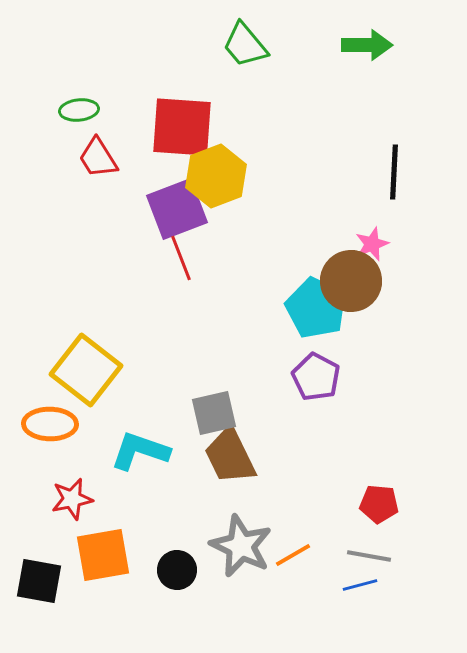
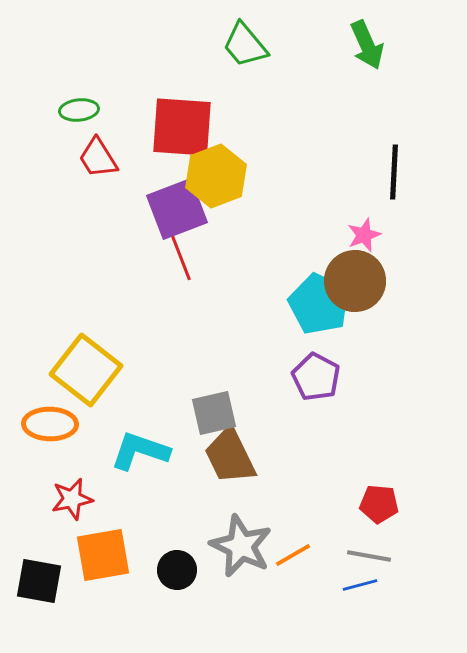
green arrow: rotated 66 degrees clockwise
pink star: moved 8 px left, 9 px up
brown circle: moved 4 px right
cyan pentagon: moved 3 px right, 4 px up
